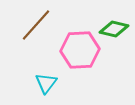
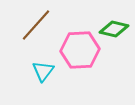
cyan triangle: moved 3 px left, 12 px up
